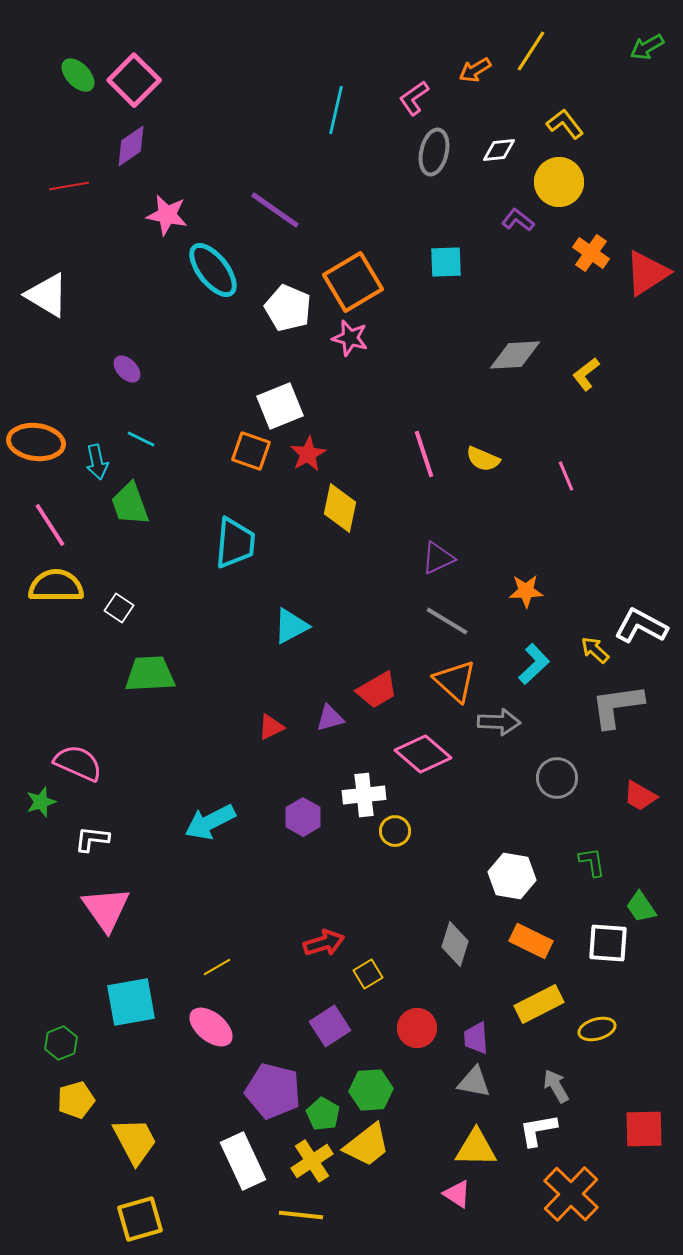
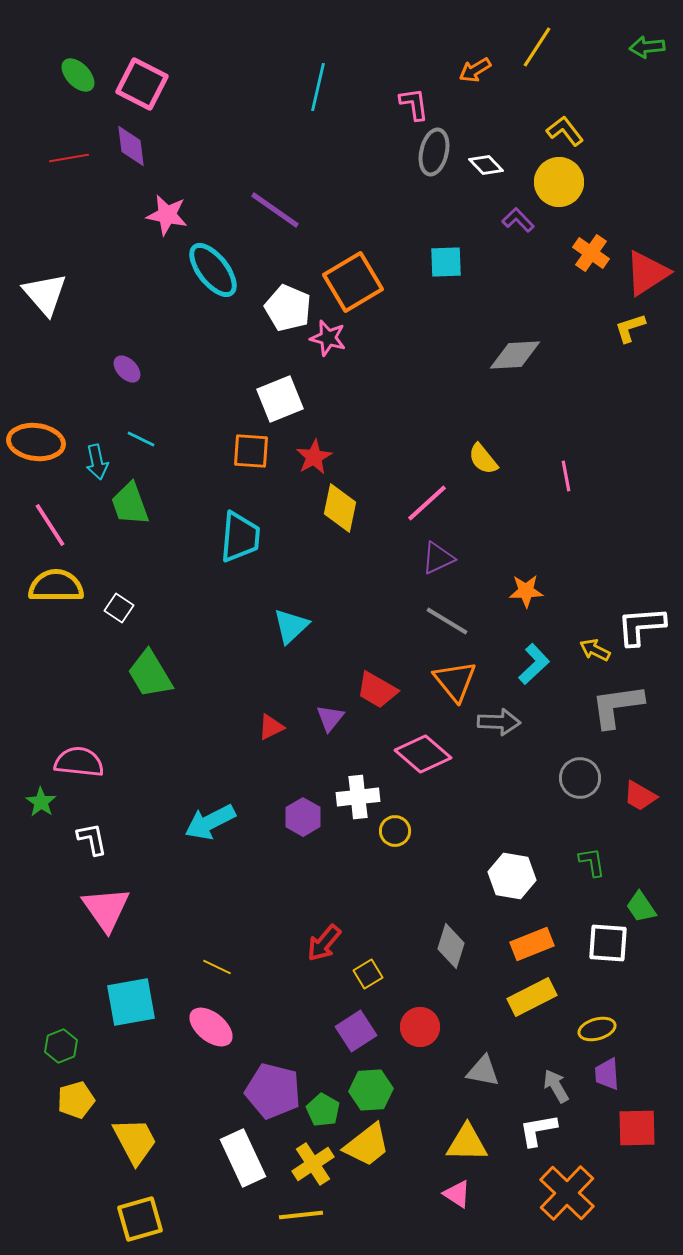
green arrow at (647, 47): rotated 24 degrees clockwise
yellow line at (531, 51): moved 6 px right, 4 px up
pink square at (134, 80): moved 8 px right, 4 px down; rotated 18 degrees counterclockwise
pink L-shape at (414, 98): moved 6 px down; rotated 117 degrees clockwise
cyan line at (336, 110): moved 18 px left, 23 px up
yellow L-shape at (565, 124): moved 7 px down
purple diamond at (131, 146): rotated 63 degrees counterclockwise
white diamond at (499, 150): moved 13 px left, 15 px down; rotated 52 degrees clockwise
red line at (69, 186): moved 28 px up
purple L-shape at (518, 220): rotated 8 degrees clockwise
white triangle at (47, 295): moved 2 px left, 1 px up; rotated 18 degrees clockwise
pink star at (350, 338): moved 22 px left
yellow L-shape at (586, 374): moved 44 px right, 46 px up; rotated 20 degrees clockwise
white square at (280, 406): moved 7 px up
orange square at (251, 451): rotated 15 degrees counterclockwise
red star at (308, 454): moved 6 px right, 3 px down
pink line at (424, 454): moved 3 px right, 49 px down; rotated 66 degrees clockwise
yellow semicircle at (483, 459): rotated 28 degrees clockwise
pink line at (566, 476): rotated 12 degrees clockwise
cyan trapezoid at (235, 543): moved 5 px right, 6 px up
cyan triangle at (291, 626): rotated 15 degrees counterclockwise
white L-shape at (641, 626): rotated 32 degrees counterclockwise
yellow arrow at (595, 650): rotated 16 degrees counterclockwise
green trapezoid at (150, 674): rotated 118 degrees counterclockwise
orange triangle at (455, 681): rotated 9 degrees clockwise
red trapezoid at (377, 690): rotated 60 degrees clockwise
purple triangle at (330, 718): rotated 36 degrees counterclockwise
pink semicircle at (78, 763): moved 1 px right, 1 px up; rotated 18 degrees counterclockwise
gray circle at (557, 778): moved 23 px right
white cross at (364, 795): moved 6 px left, 2 px down
green star at (41, 802): rotated 20 degrees counterclockwise
white L-shape at (92, 839): rotated 72 degrees clockwise
orange rectangle at (531, 941): moved 1 px right, 3 px down; rotated 48 degrees counterclockwise
red arrow at (324, 943): rotated 147 degrees clockwise
gray diamond at (455, 944): moved 4 px left, 2 px down
yellow line at (217, 967): rotated 56 degrees clockwise
yellow rectangle at (539, 1004): moved 7 px left, 7 px up
purple square at (330, 1026): moved 26 px right, 5 px down
red circle at (417, 1028): moved 3 px right, 1 px up
purple trapezoid at (476, 1038): moved 131 px right, 36 px down
green hexagon at (61, 1043): moved 3 px down
gray triangle at (474, 1082): moved 9 px right, 11 px up
green pentagon at (323, 1114): moved 4 px up
red square at (644, 1129): moved 7 px left, 1 px up
yellow triangle at (476, 1148): moved 9 px left, 5 px up
white rectangle at (243, 1161): moved 3 px up
yellow cross at (312, 1161): moved 1 px right, 3 px down
orange cross at (571, 1194): moved 4 px left, 1 px up
yellow line at (301, 1215): rotated 12 degrees counterclockwise
